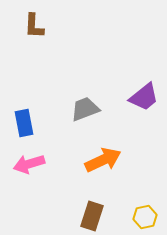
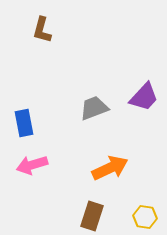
brown L-shape: moved 8 px right, 4 px down; rotated 12 degrees clockwise
purple trapezoid: rotated 8 degrees counterclockwise
gray trapezoid: moved 9 px right, 1 px up
orange arrow: moved 7 px right, 8 px down
pink arrow: moved 3 px right, 1 px down
yellow hexagon: rotated 20 degrees clockwise
